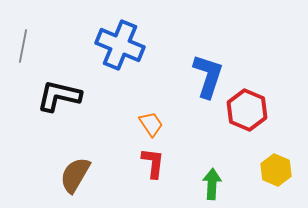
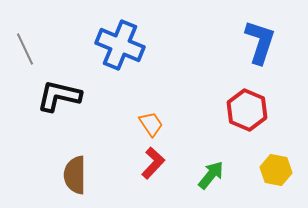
gray line: moved 2 px right, 3 px down; rotated 36 degrees counterclockwise
blue L-shape: moved 52 px right, 34 px up
red L-shape: rotated 36 degrees clockwise
yellow hexagon: rotated 12 degrees counterclockwise
brown semicircle: rotated 30 degrees counterclockwise
green arrow: moved 1 px left, 9 px up; rotated 36 degrees clockwise
